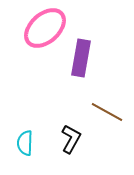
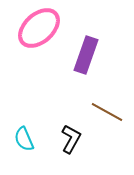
pink ellipse: moved 6 px left
purple rectangle: moved 5 px right, 3 px up; rotated 9 degrees clockwise
cyan semicircle: moved 1 px left, 4 px up; rotated 25 degrees counterclockwise
